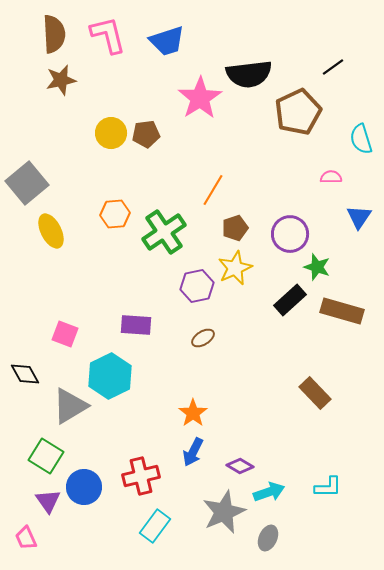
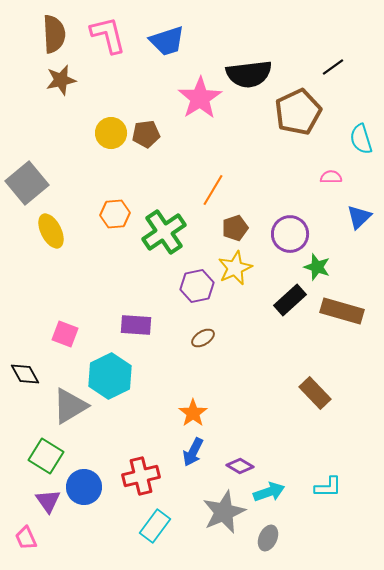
blue triangle at (359, 217): rotated 12 degrees clockwise
